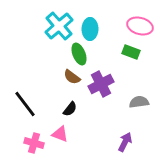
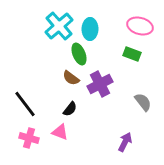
green rectangle: moved 1 px right, 2 px down
brown semicircle: moved 1 px left, 1 px down
purple cross: moved 1 px left
gray semicircle: moved 4 px right; rotated 60 degrees clockwise
pink triangle: moved 2 px up
pink cross: moved 5 px left, 5 px up
